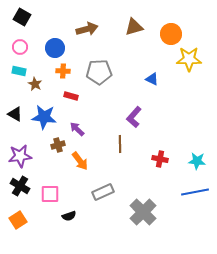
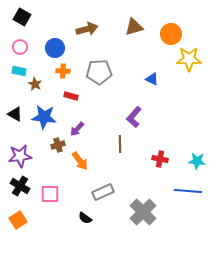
purple arrow: rotated 91 degrees counterclockwise
blue line: moved 7 px left, 1 px up; rotated 16 degrees clockwise
black semicircle: moved 16 px right, 2 px down; rotated 56 degrees clockwise
